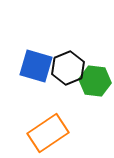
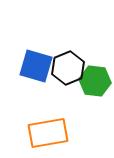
orange rectangle: rotated 24 degrees clockwise
